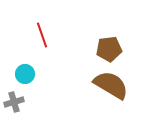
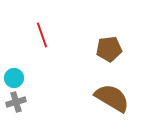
cyan circle: moved 11 px left, 4 px down
brown semicircle: moved 1 px right, 13 px down
gray cross: moved 2 px right
